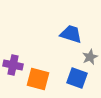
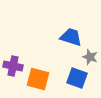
blue trapezoid: moved 3 px down
gray star: rotated 28 degrees counterclockwise
purple cross: moved 1 px down
